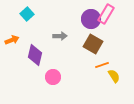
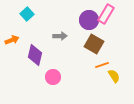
purple circle: moved 2 px left, 1 px down
brown square: moved 1 px right
